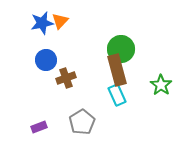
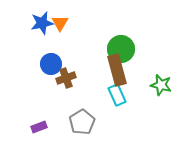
orange triangle: moved 2 px down; rotated 12 degrees counterclockwise
blue circle: moved 5 px right, 4 px down
green star: rotated 20 degrees counterclockwise
